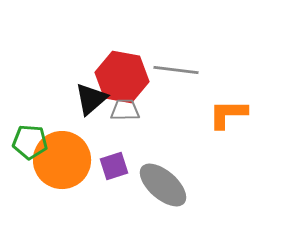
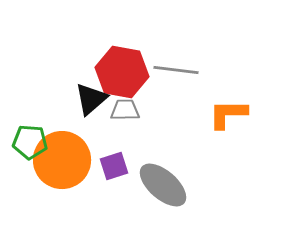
red hexagon: moved 5 px up
